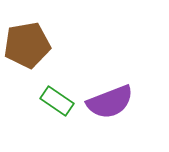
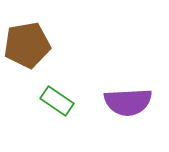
purple semicircle: moved 18 px right; rotated 18 degrees clockwise
